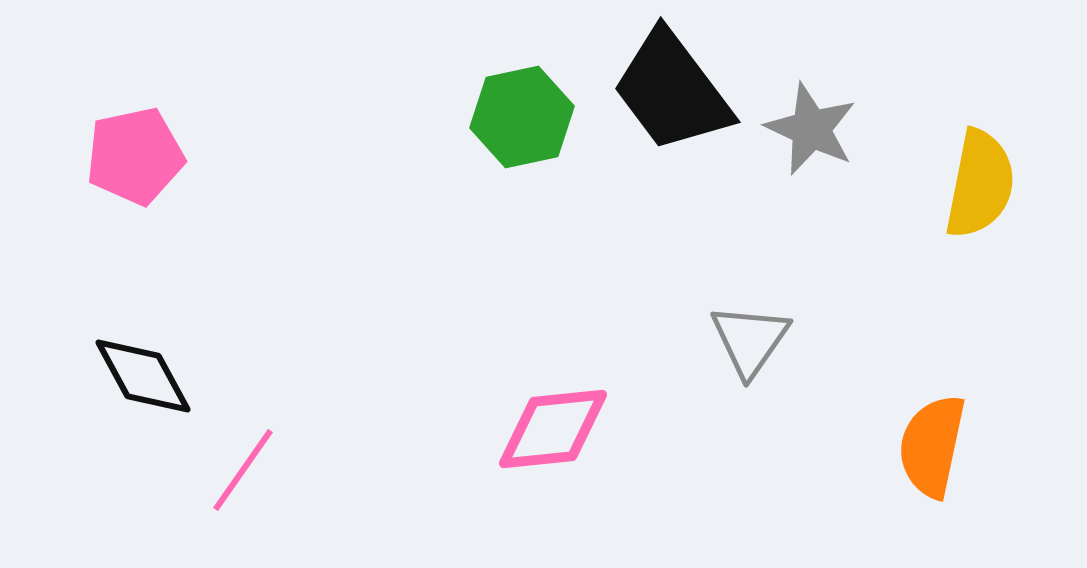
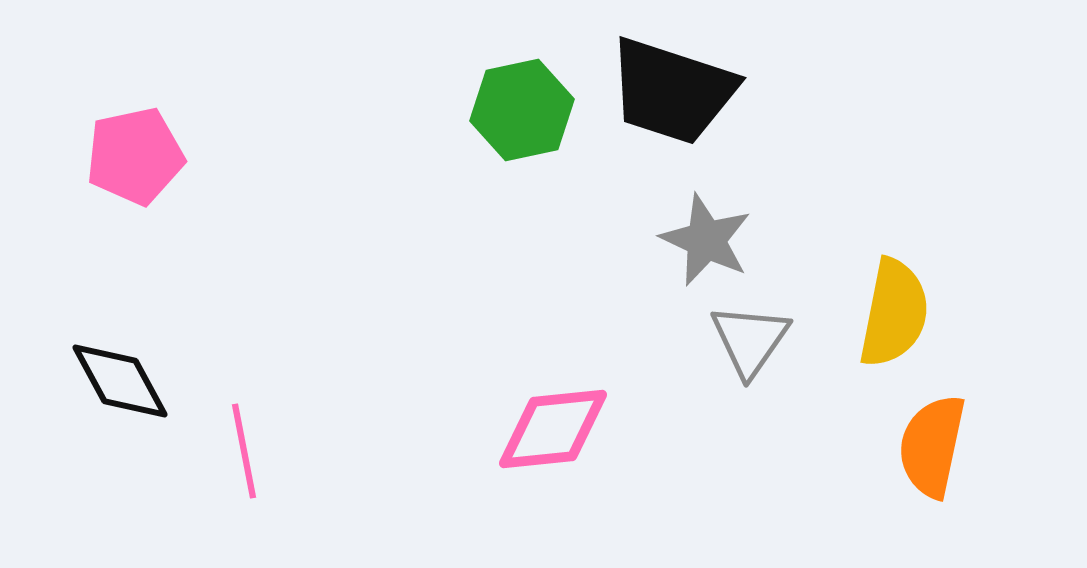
black trapezoid: rotated 35 degrees counterclockwise
green hexagon: moved 7 px up
gray star: moved 105 px left, 111 px down
yellow semicircle: moved 86 px left, 129 px down
black diamond: moved 23 px left, 5 px down
pink line: moved 1 px right, 19 px up; rotated 46 degrees counterclockwise
